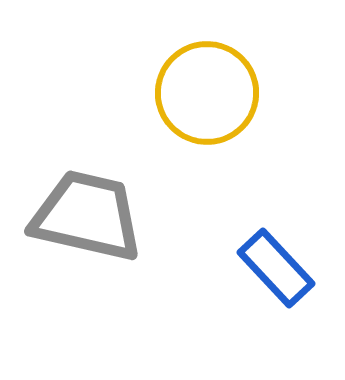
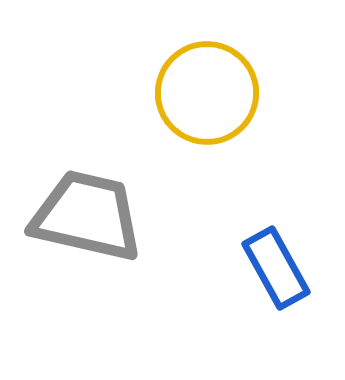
blue rectangle: rotated 14 degrees clockwise
